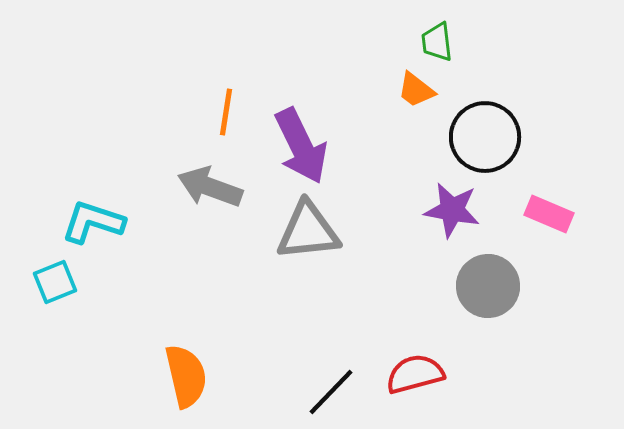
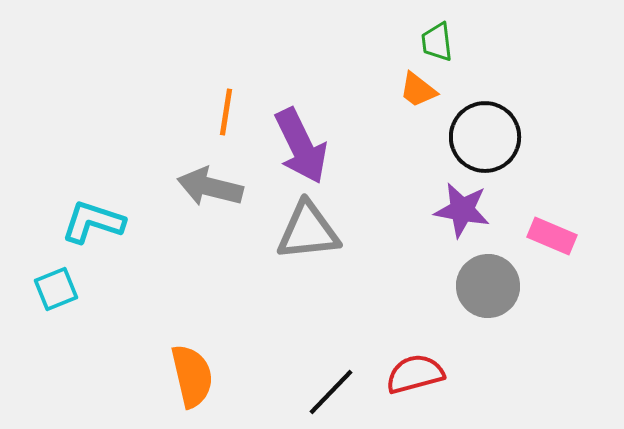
orange trapezoid: moved 2 px right
gray arrow: rotated 6 degrees counterclockwise
purple star: moved 10 px right
pink rectangle: moved 3 px right, 22 px down
cyan square: moved 1 px right, 7 px down
orange semicircle: moved 6 px right
